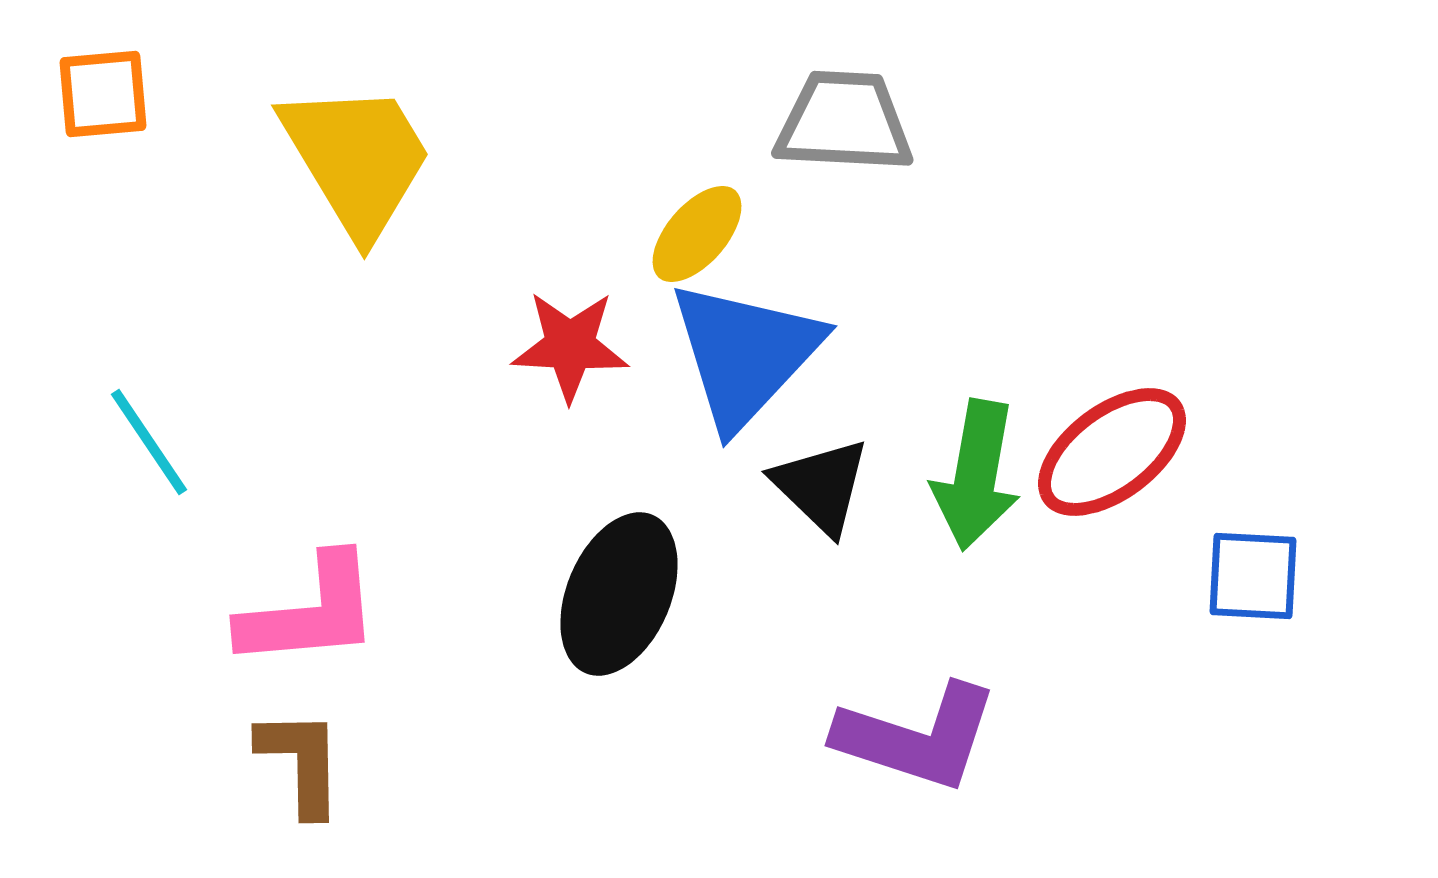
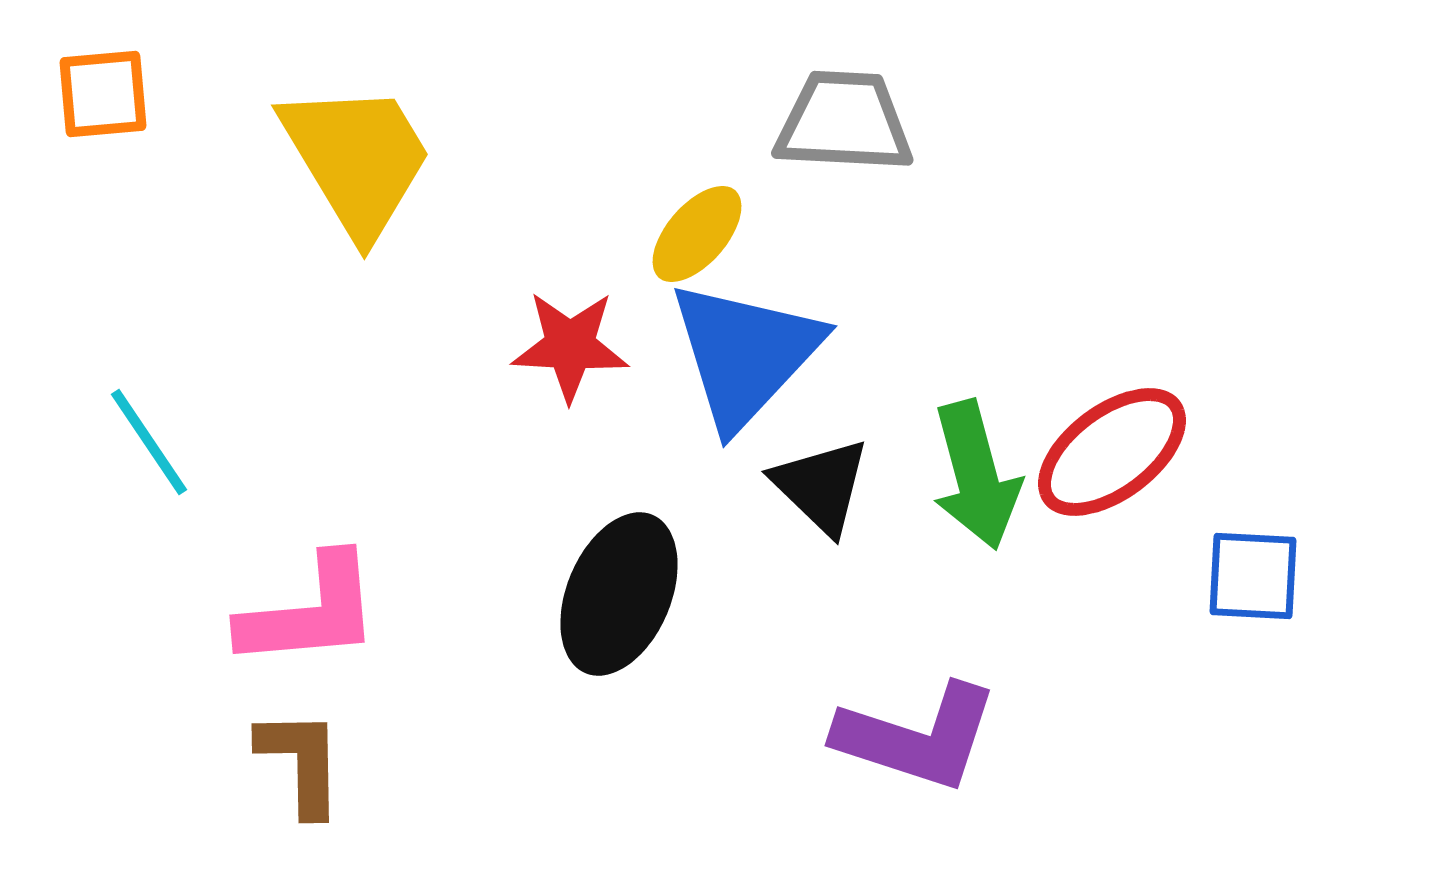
green arrow: rotated 25 degrees counterclockwise
